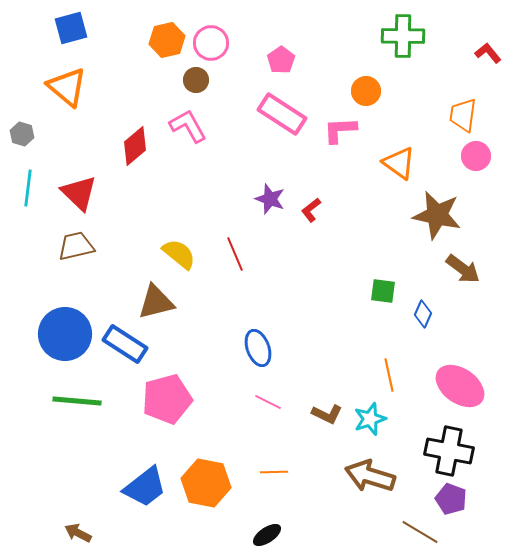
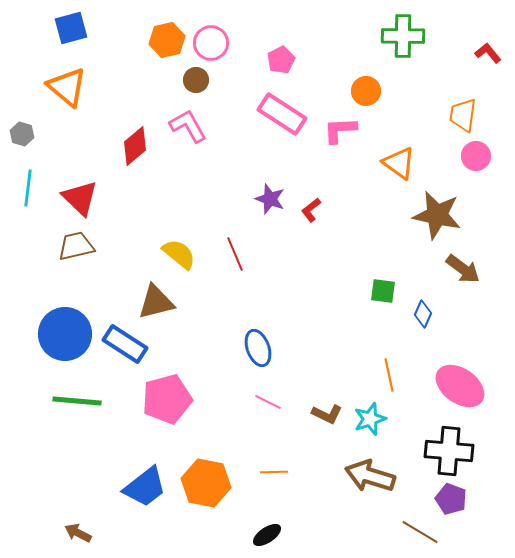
pink pentagon at (281, 60): rotated 8 degrees clockwise
red triangle at (79, 193): moved 1 px right, 5 px down
black cross at (449, 451): rotated 6 degrees counterclockwise
